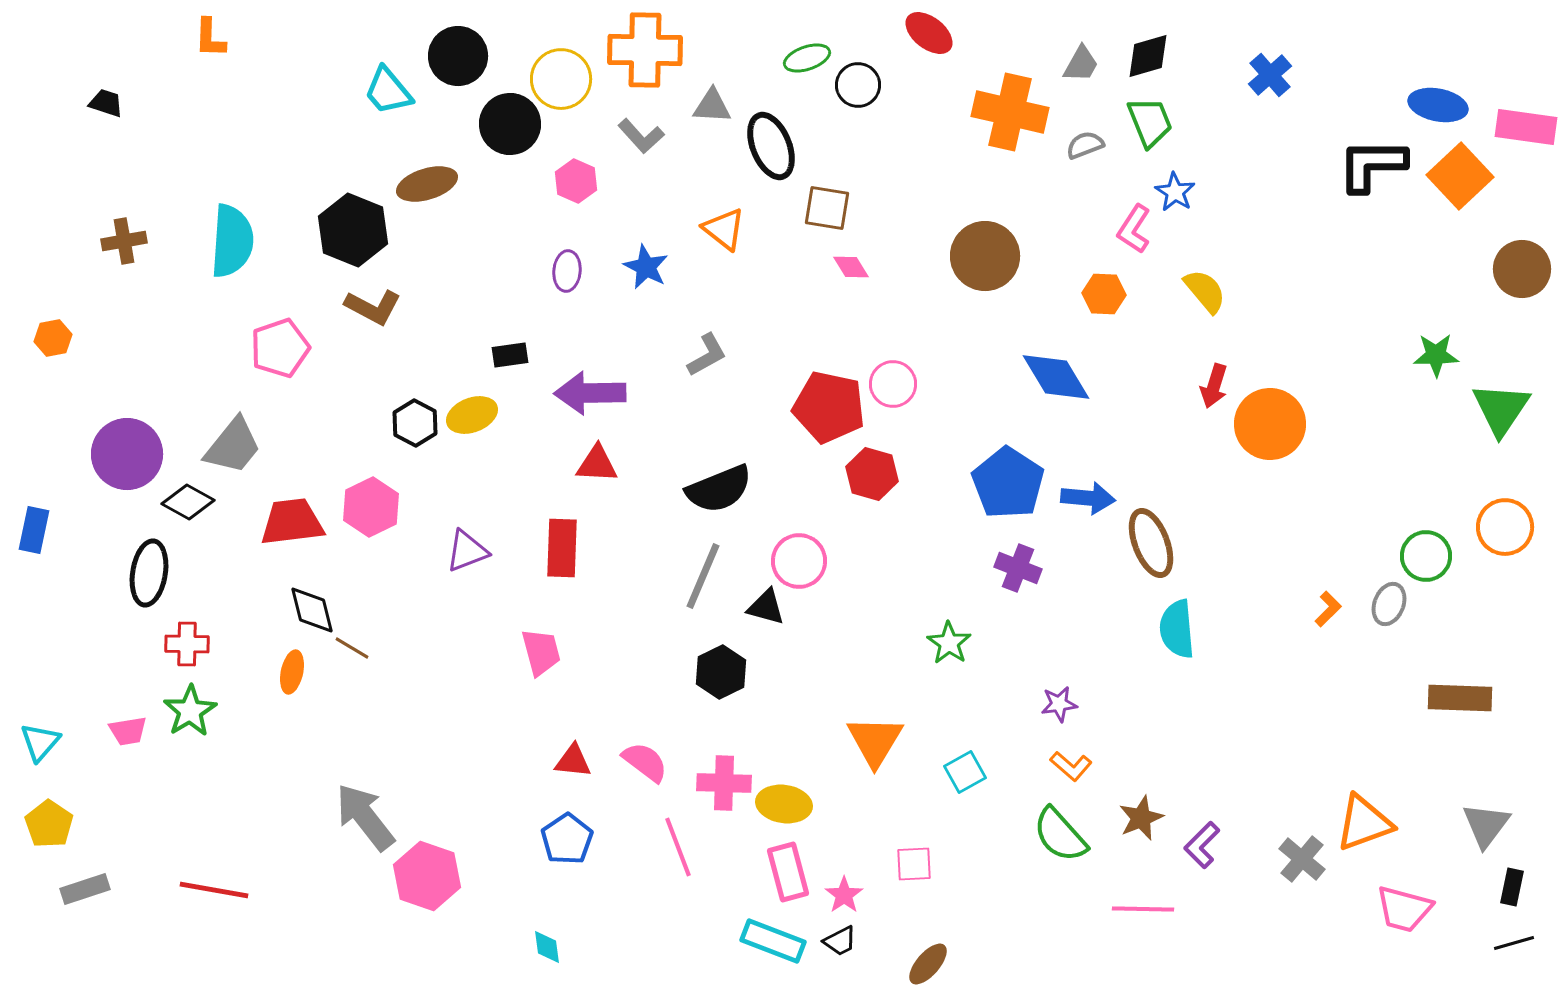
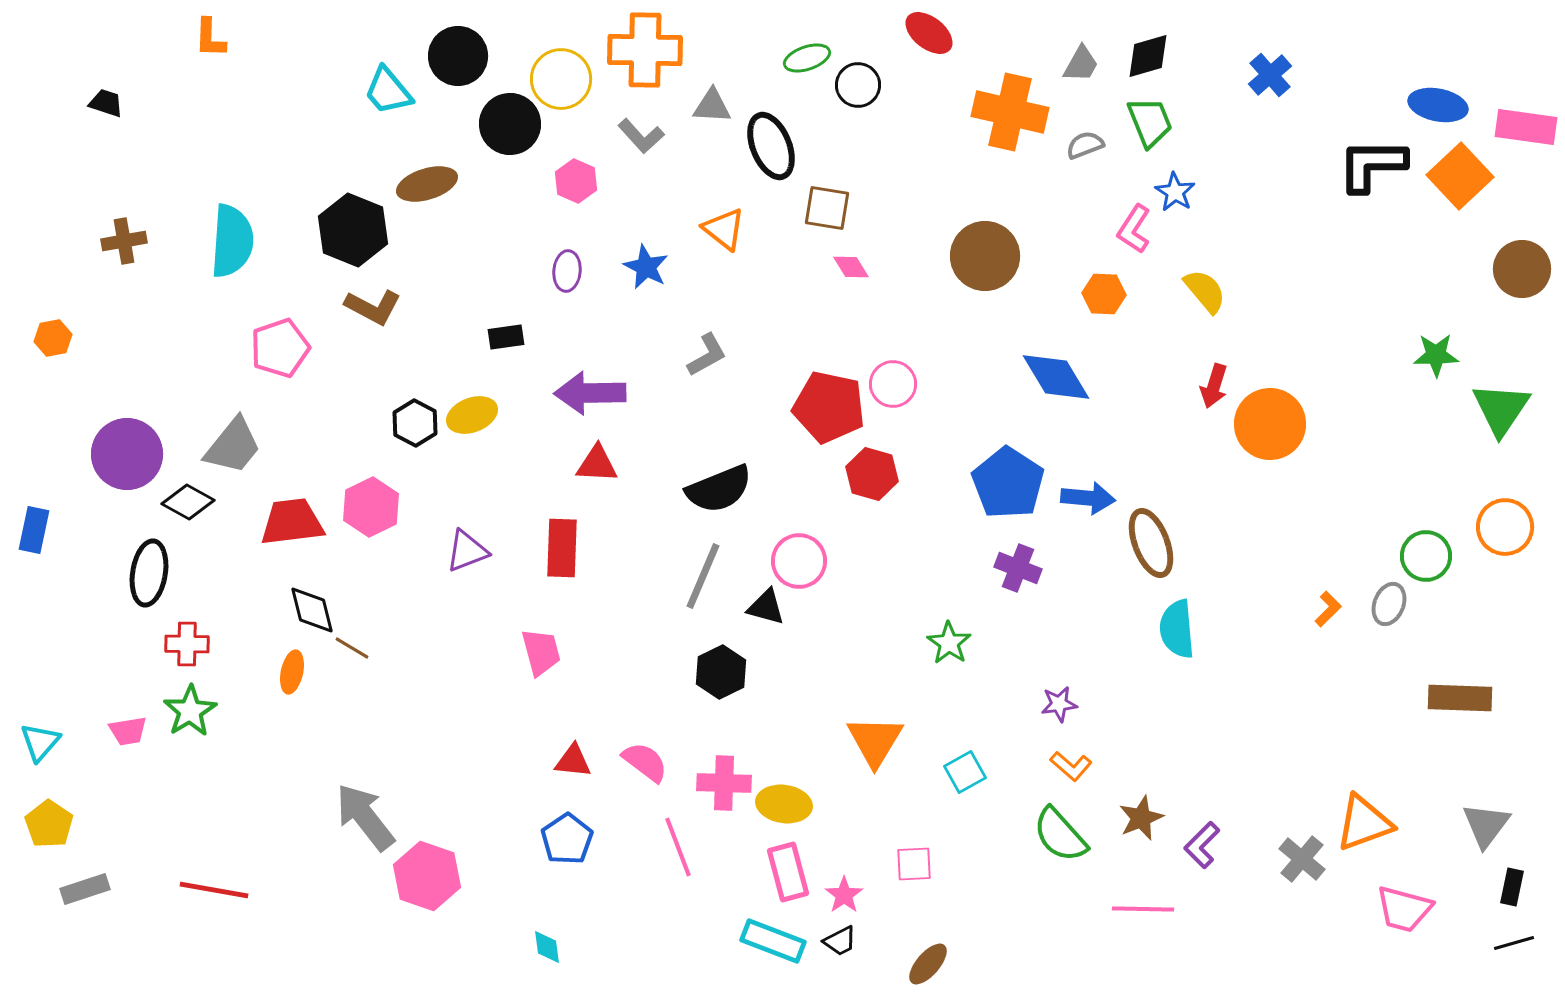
black rectangle at (510, 355): moved 4 px left, 18 px up
